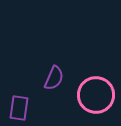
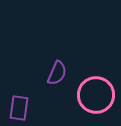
purple semicircle: moved 3 px right, 5 px up
